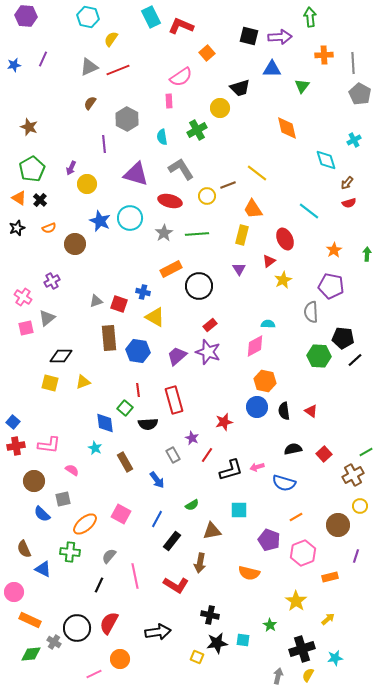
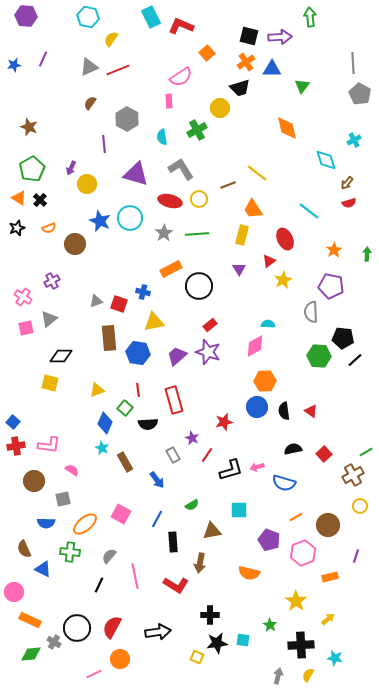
orange cross at (324, 55): moved 78 px left, 7 px down; rotated 30 degrees counterclockwise
yellow circle at (207, 196): moved 8 px left, 3 px down
yellow triangle at (155, 317): moved 1 px left, 5 px down; rotated 40 degrees counterclockwise
gray triangle at (47, 318): moved 2 px right, 1 px down
blue hexagon at (138, 351): moved 2 px down
orange hexagon at (265, 381): rotated 15 degrees counterclockwise
yellow triangle at (83, 382): moved 14 px right, 8 px down
blue diamond at (105, 423): rotated 30 degrees clockwise
cyan star at (95, 448): moved 7 px right
blue semicircle at (42, 514): moved 4 px right, 9 px down; rotated 42 degrees counterclockwise
brown circle at (338, 525): moved 10 px left
black rectangle at (172, 541): moved 1 px right, 1 px down; rotated 42 degrees counterclockwise
black cross at (210, 615): rotated 12 degrees counterclockwise
red semicircle at (109, 623): moved 3 px right, 4 px down
black cross at (302, 649): moved 1 px left, 4 px up; rotated 15 degrees clockwise
cyan star at (335, 658): rotated 21 degrees clockwise
